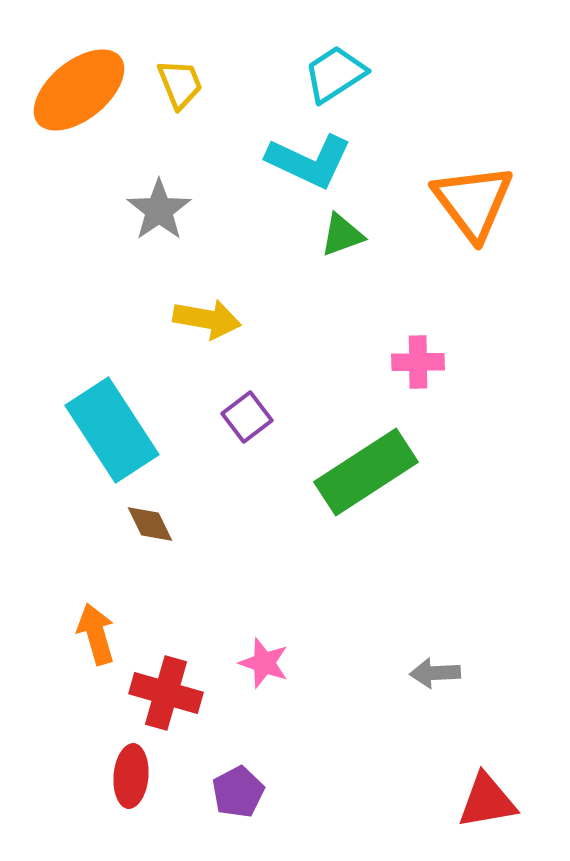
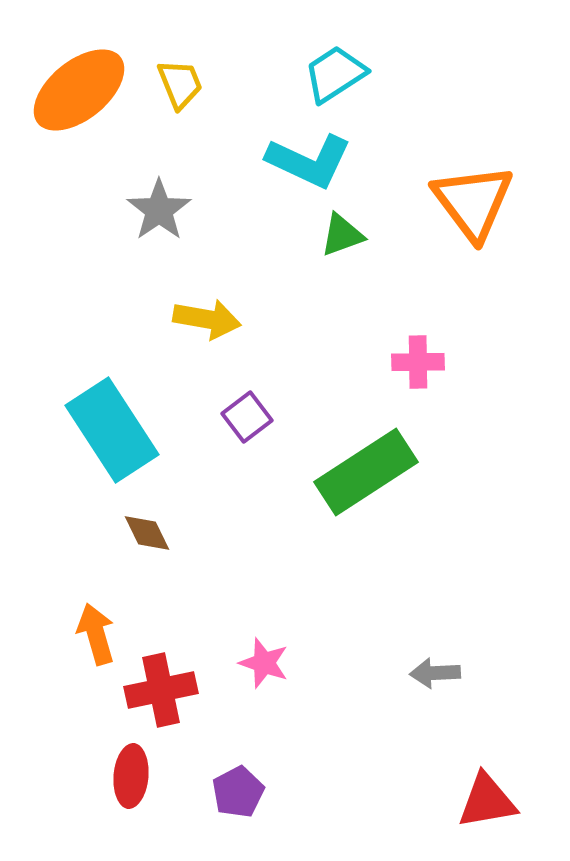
brown diamond: moved 3 px left, 9 px down
red cross: moved 5 px left, 3 px up; rotated 28 degrees counterclockwise
